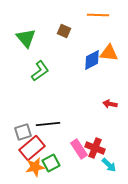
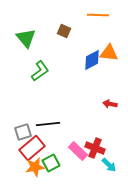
pink rectangle: moved 1 px left, 2 px down; rotated 12 degrees counterclockwise
